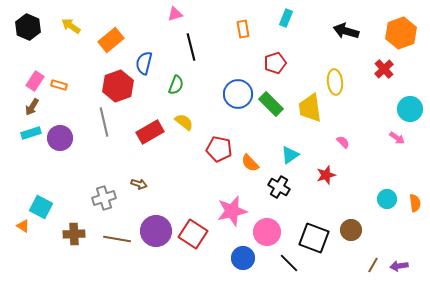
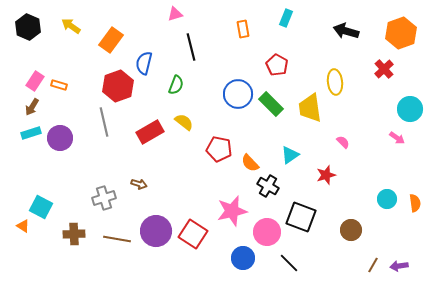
orange rectangle at (111, 40): rotated 15 degrees counterclockwise
red pentagon at (275, 63): moved 2 px right, 2 px down; rotated 25 degrees counterclockwise
black cross at (279, 187): moved 11 px left, 1 px up
black square at (314, 238): moved 13 px left, 21 px up
